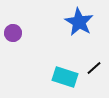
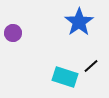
blue star: rotated 8 degrees clockwise
black line: moved 3 px left, 2 px up
